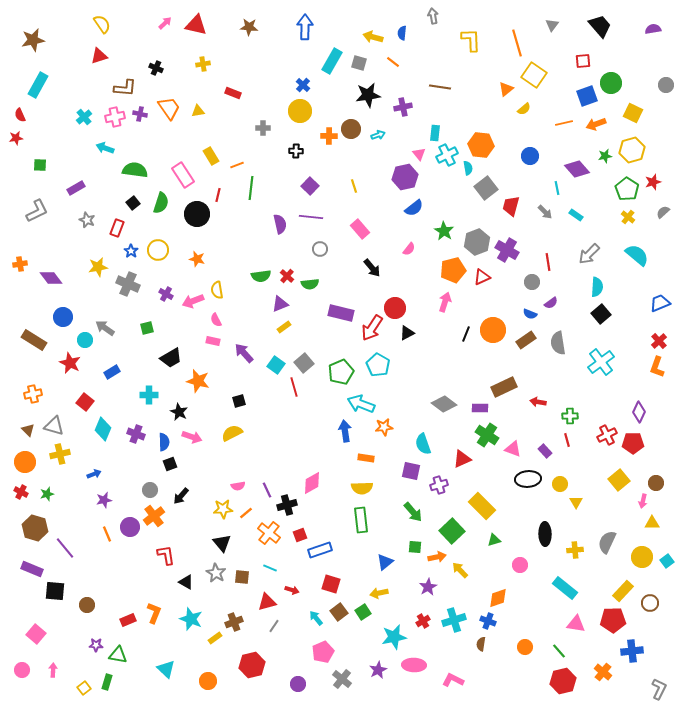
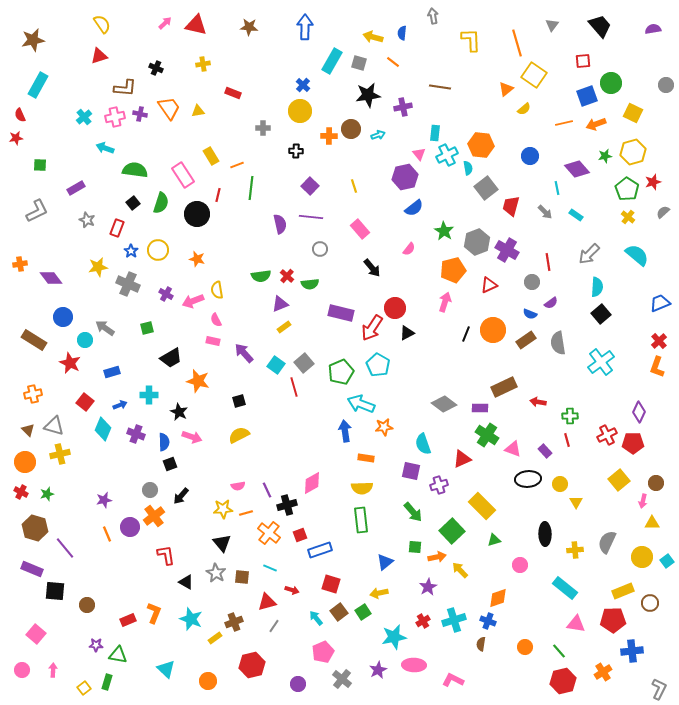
yellow hexagon at (632, 150): moved 1 px right, 2 px down
red triangle at (482, 277): moved 7 px right, 8 px down
blue rectangle at (112, 372): rotated 14 degrees clockwise
yellow semicircle at (232, 433): moved 7 px right, 2 px down
blue arrow at (94, 474): moved 26 px right, 69 px up
orange line at (246, 513): rotated 24 degrees clockwise
yellow rectangle at (623, 591): rotated 25 degrees clockwise
orange cross at (603, 672): rotated 18 degrees clockwise
